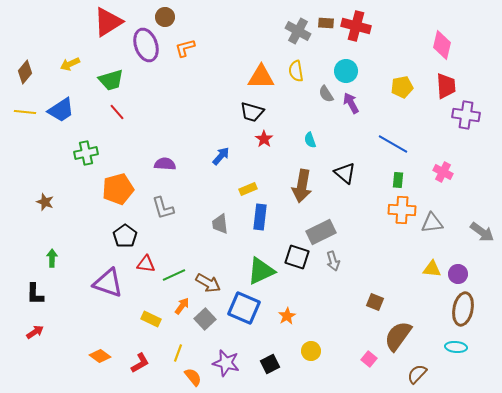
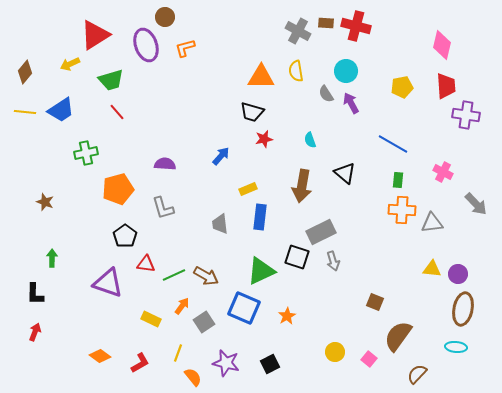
red triangle at (108, 22): moved 13 px left, 13 px down
red star at (264, 139): rotated 24 degrees clockwise
gray arrow at (482, 232): moved 6 px left, 28 px up; rotated 10 degrees clockwise
brown arrow at (208, 283): moved 2 px left, 7 px up
gray square at (205, 319): moved 1 px left, 3 px down; rotated 10 degrees clockwise
red arrow at (35, 332): rotated 36 degrees counterclockwise
yellow circle at (311, 351): moved 24 px right, 1 px down
